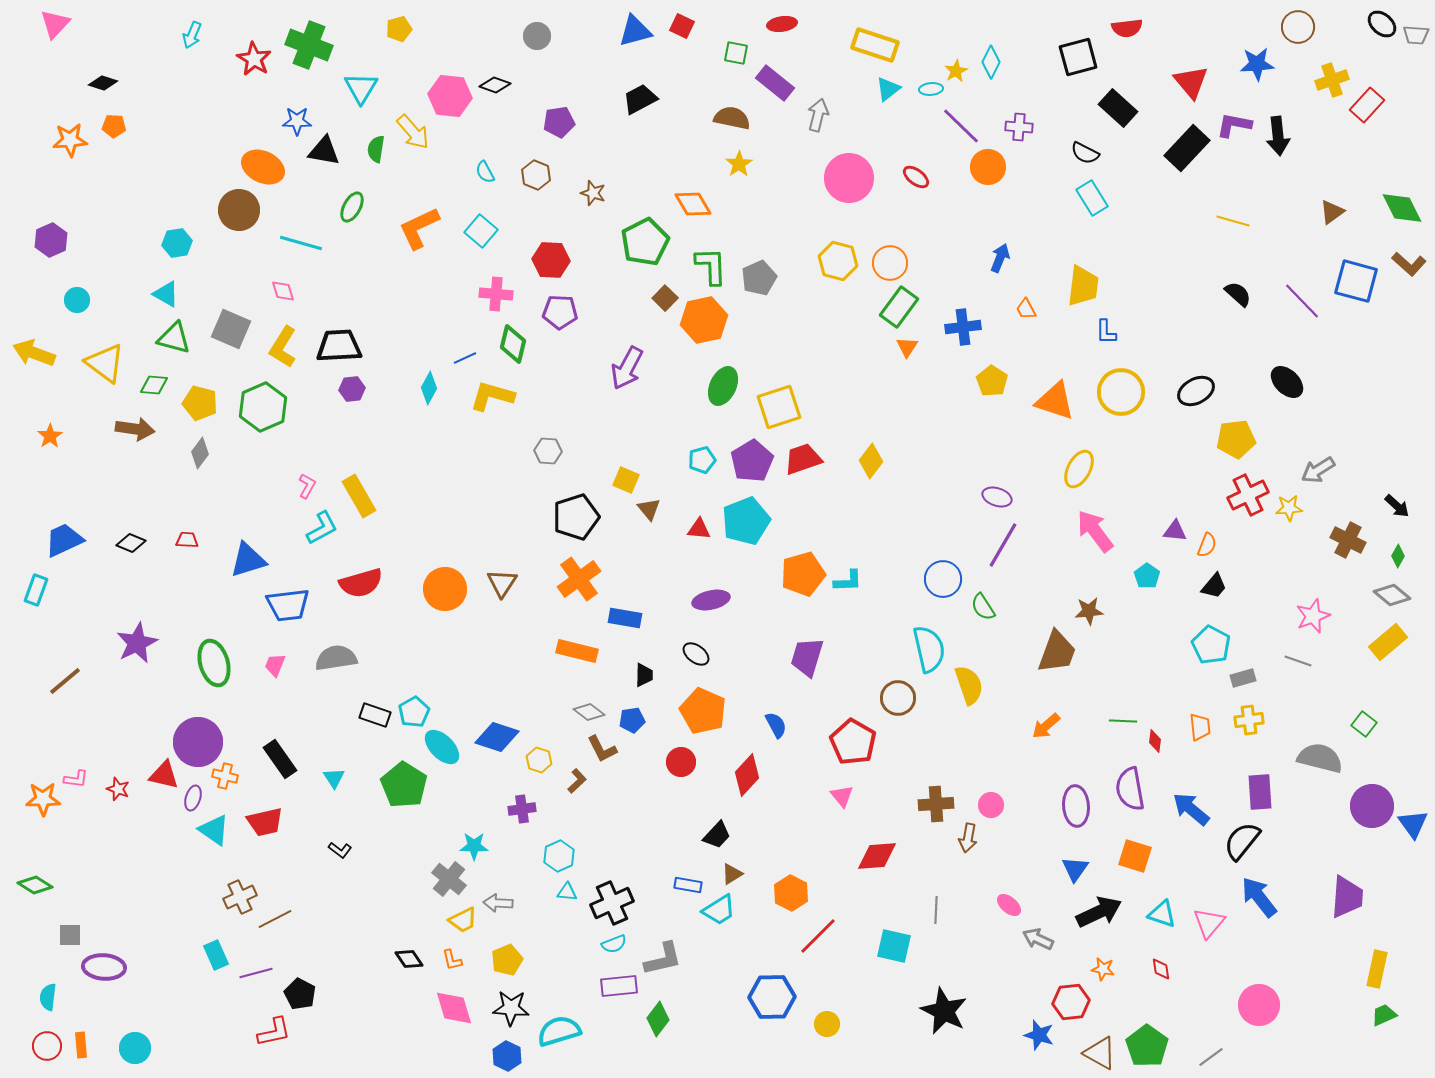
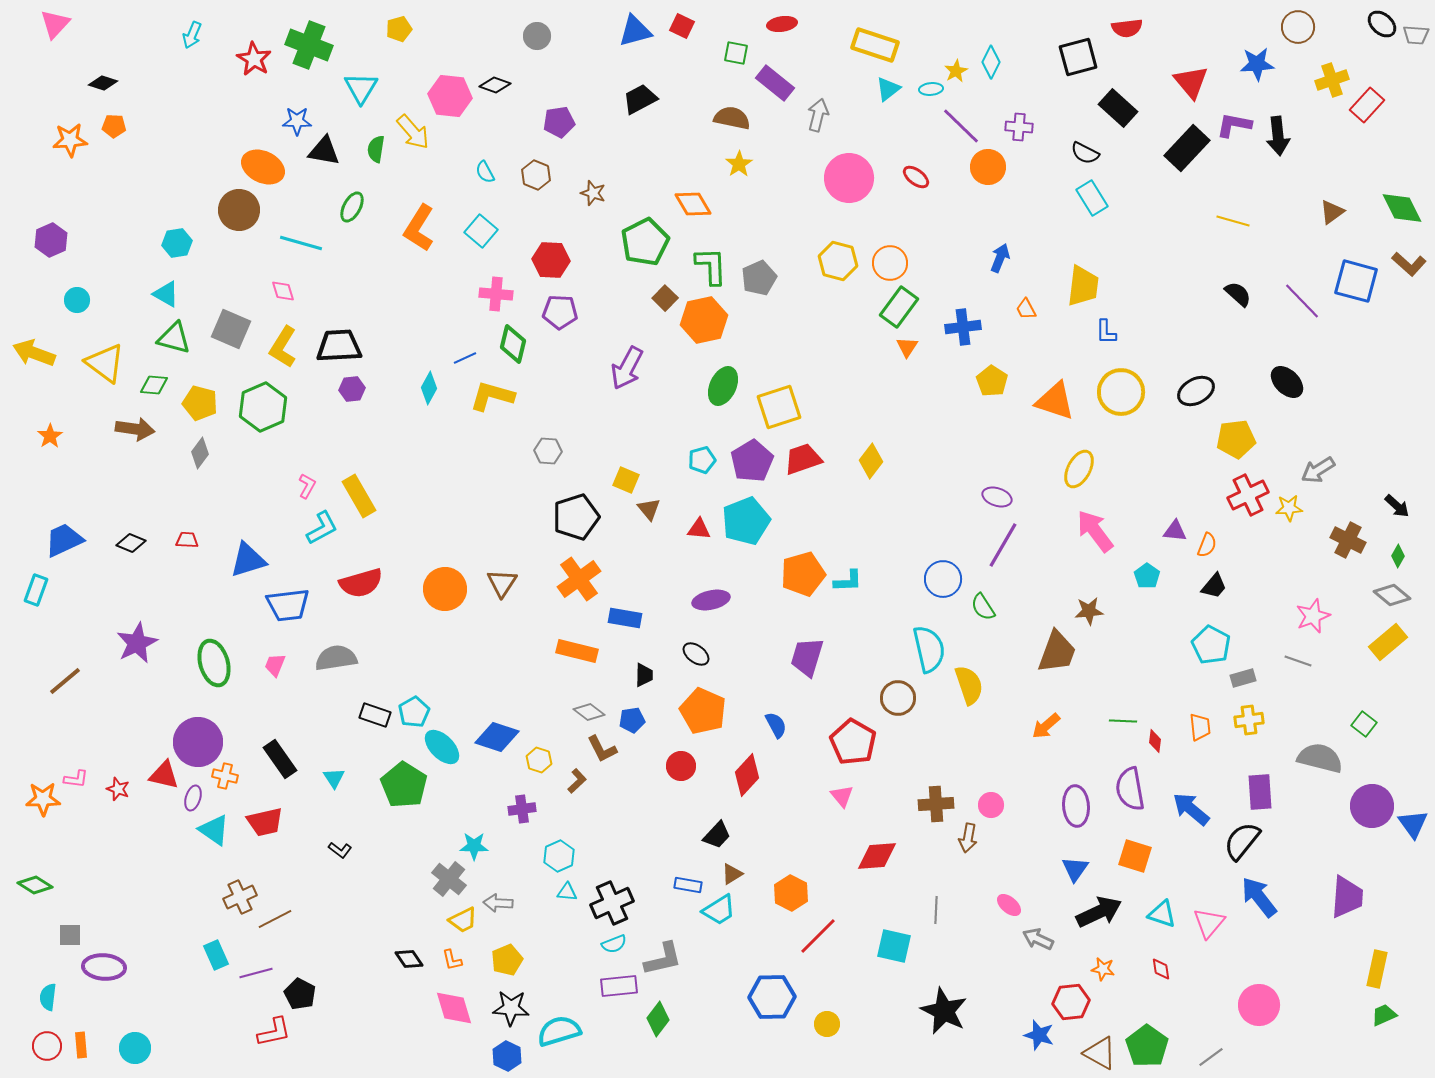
orange L-shape at (419, 228): rotated 33 degrees counterclockwise
red circle at (681, 762): moved 4 px down
